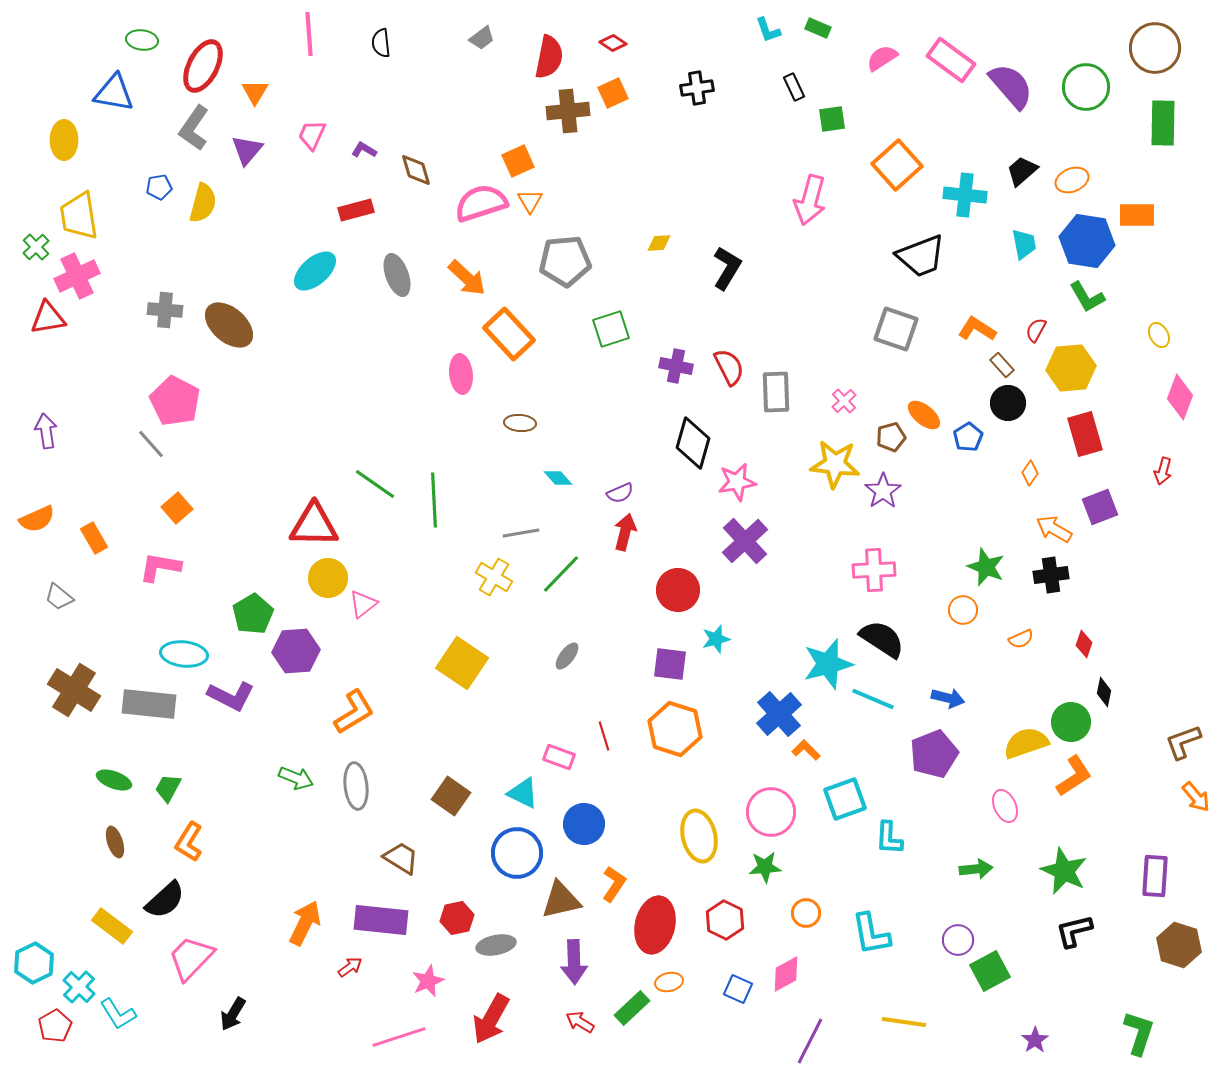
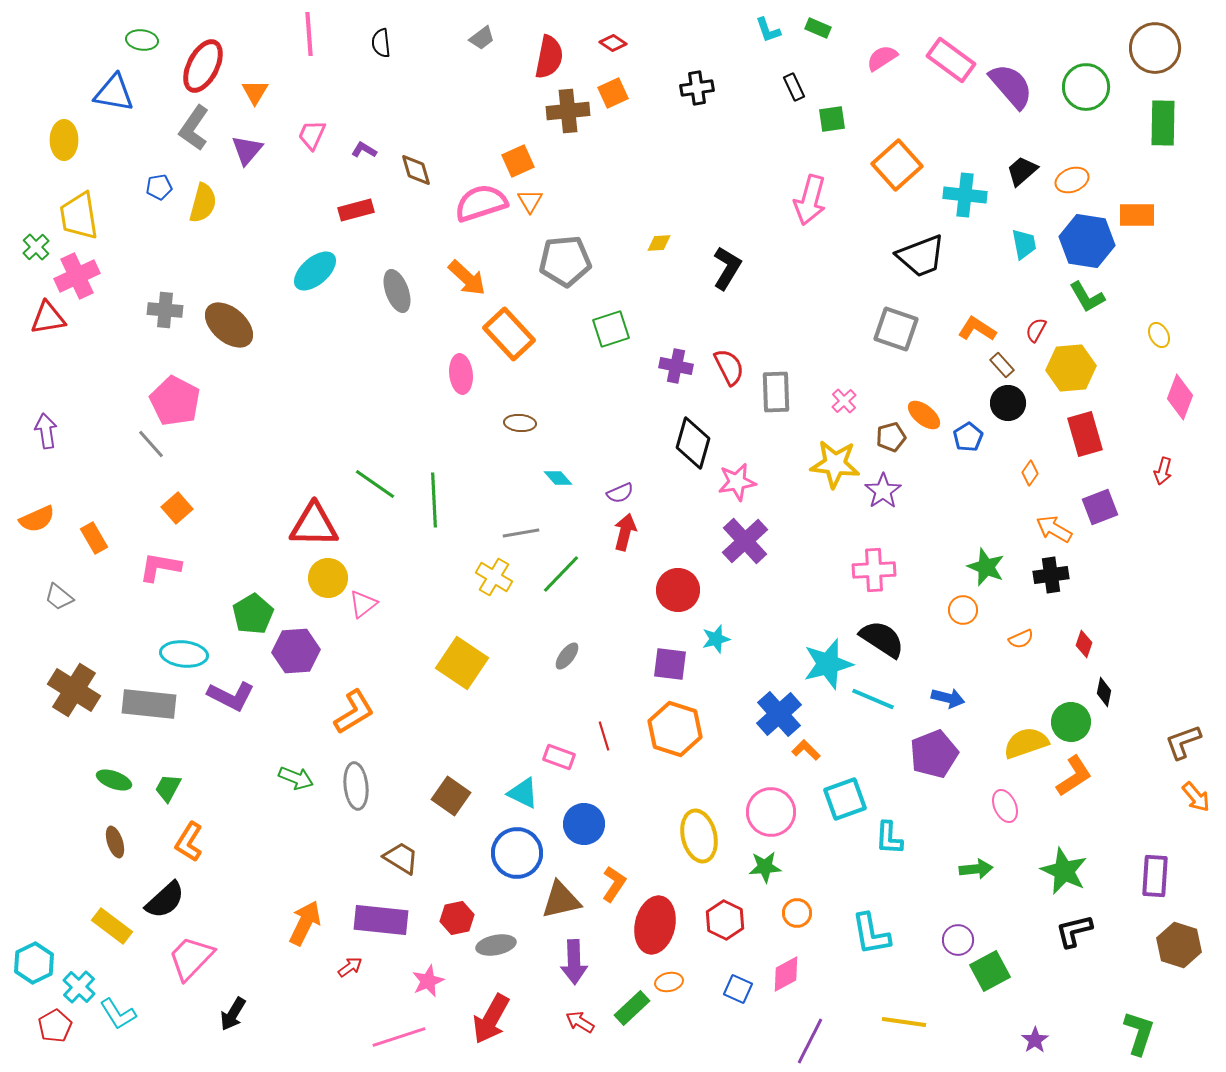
gray ellipse at (397, 275): moved 16 px down
orange circle at (806, 913): moved 9 px left
